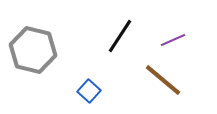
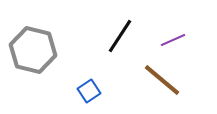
brown line: moved 1 px left
blue square: rotated 15 degrees clockwise
